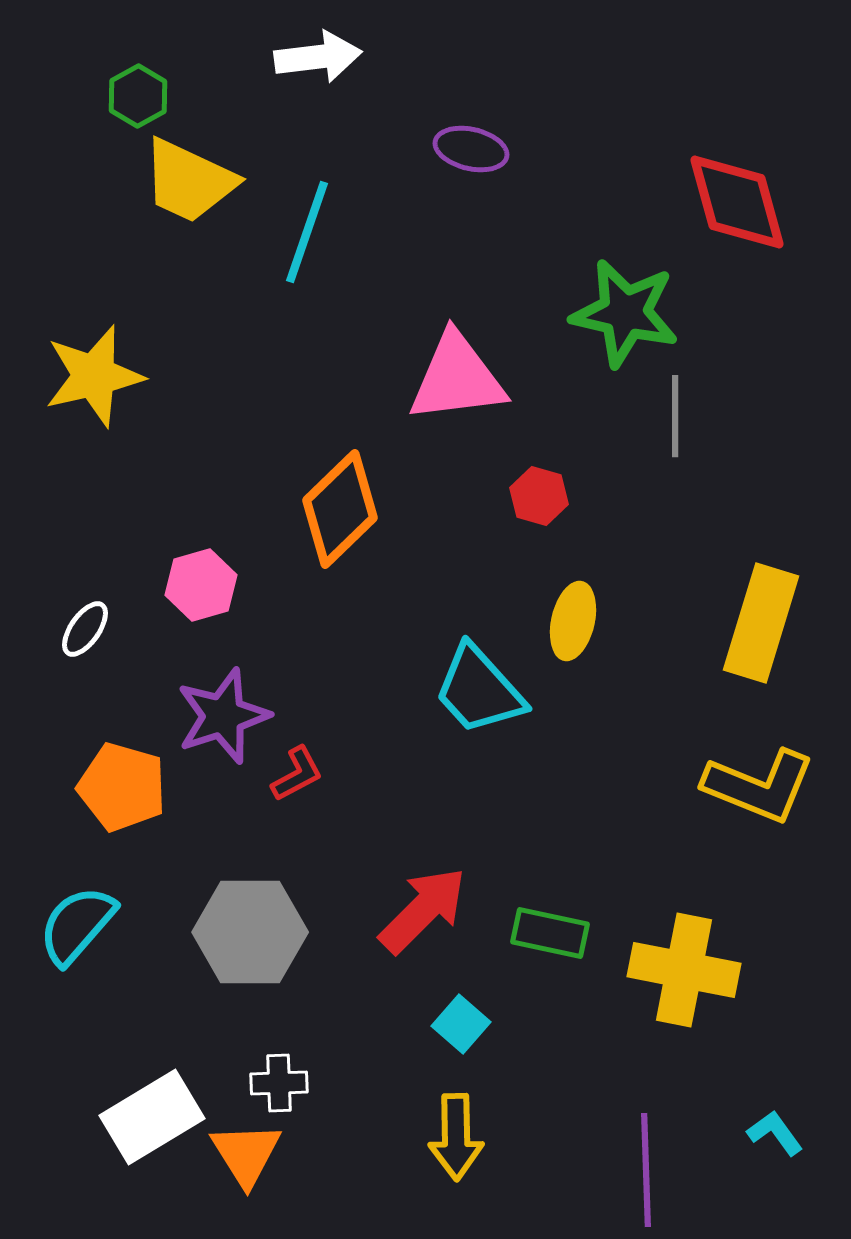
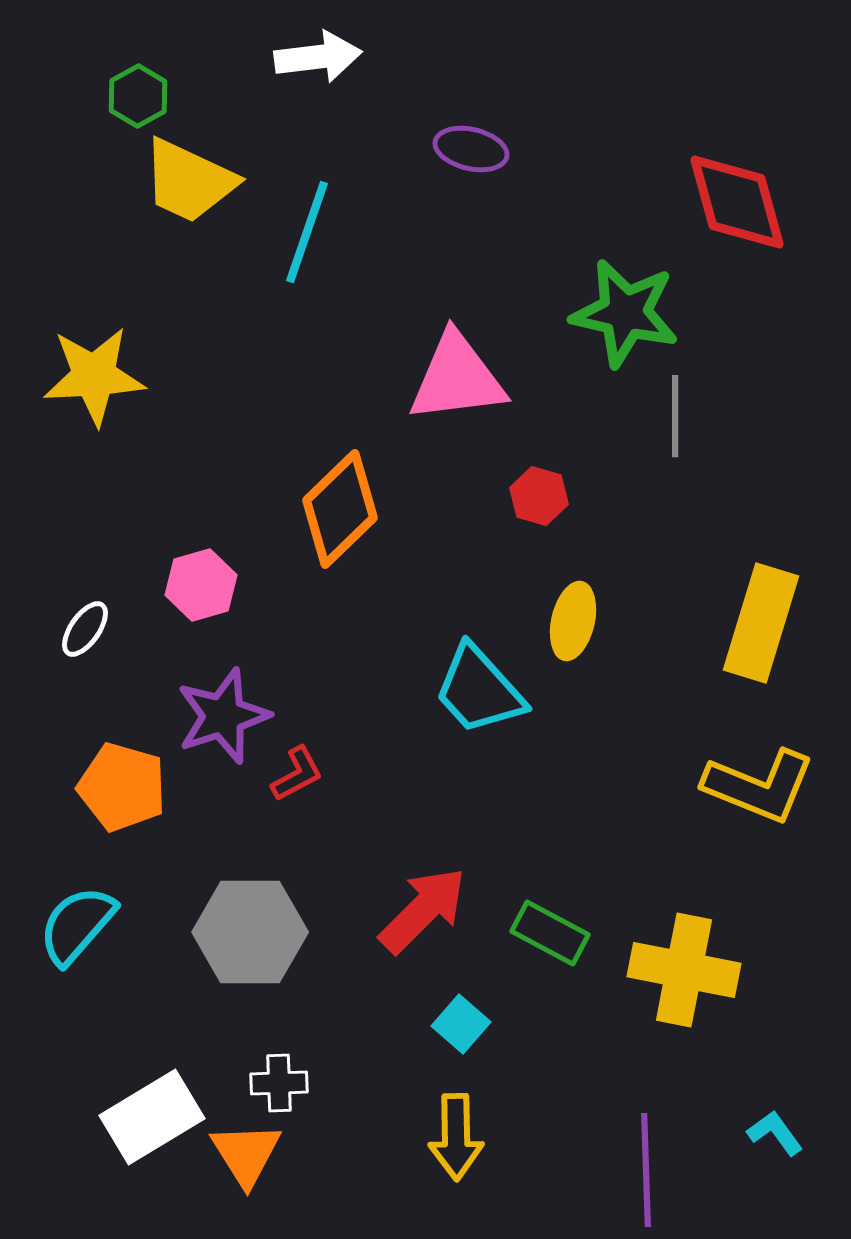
yellow star: rotated 10 degrees clockwise
green rectangle: rotated 16 degrees clockwise
